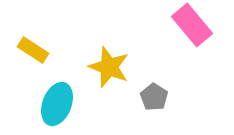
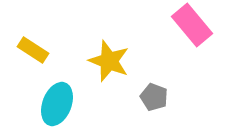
yellow star: moved 6 px up
gray pentagon: rotated 12 degrees counterclockwise
